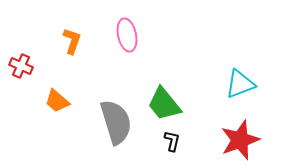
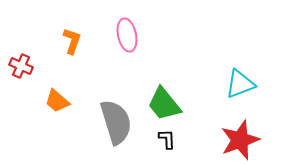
black L-shape: moved 5 px left, 2 px up; rotated 15 degrees counterclockwise
